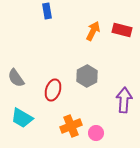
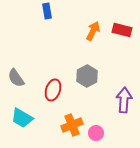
orange cross: moved 1 px right, 1 px up
